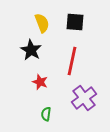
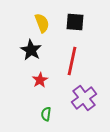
red star: moved 2 px up; rotated 21 degrees clockwise
